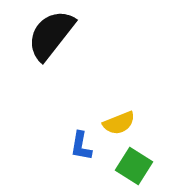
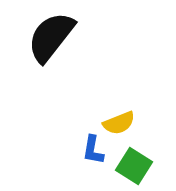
black semicircle: moved 2 px down
blue L-shape: moved 12 px right, 4 px down
